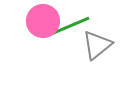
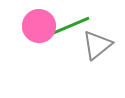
pink circle: moved 4 px left, 5 px down
